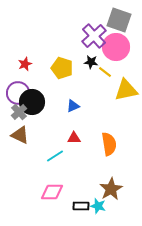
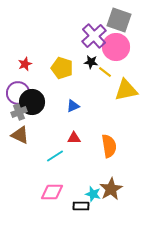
gray cross: rotated 21 degrees clockwise
orange semicircle: moved 2 px down
cyan star: moved 5 px left, 12 px up
